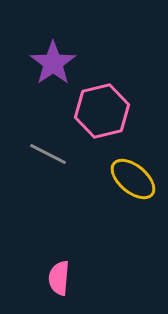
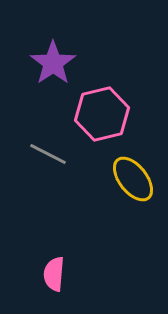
pink hexagon: moved 3 px down
yellow ellipse: rotated 12 degrees clockwise
pink semicircle: moved 5 px left, 4 px up
